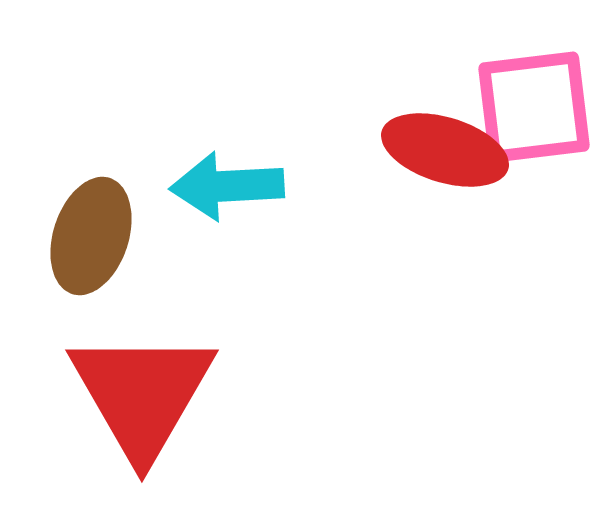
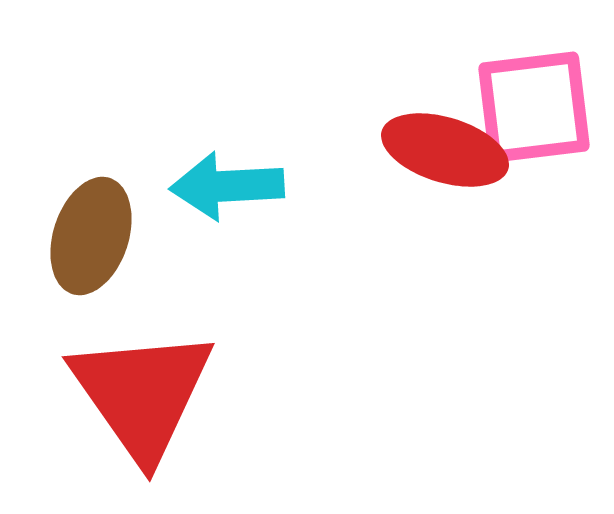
red triangle: rotated 5 degrees counterclockwise
